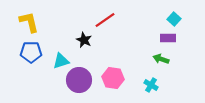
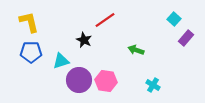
purple rectangle: moved 18 px right; rotated 49 degrees counterclockwise
green arrow: moved 25 px left, 9 px up
pink hexagon: moved 7 px left, 3 px down
cyan cross: moved 2 px right
